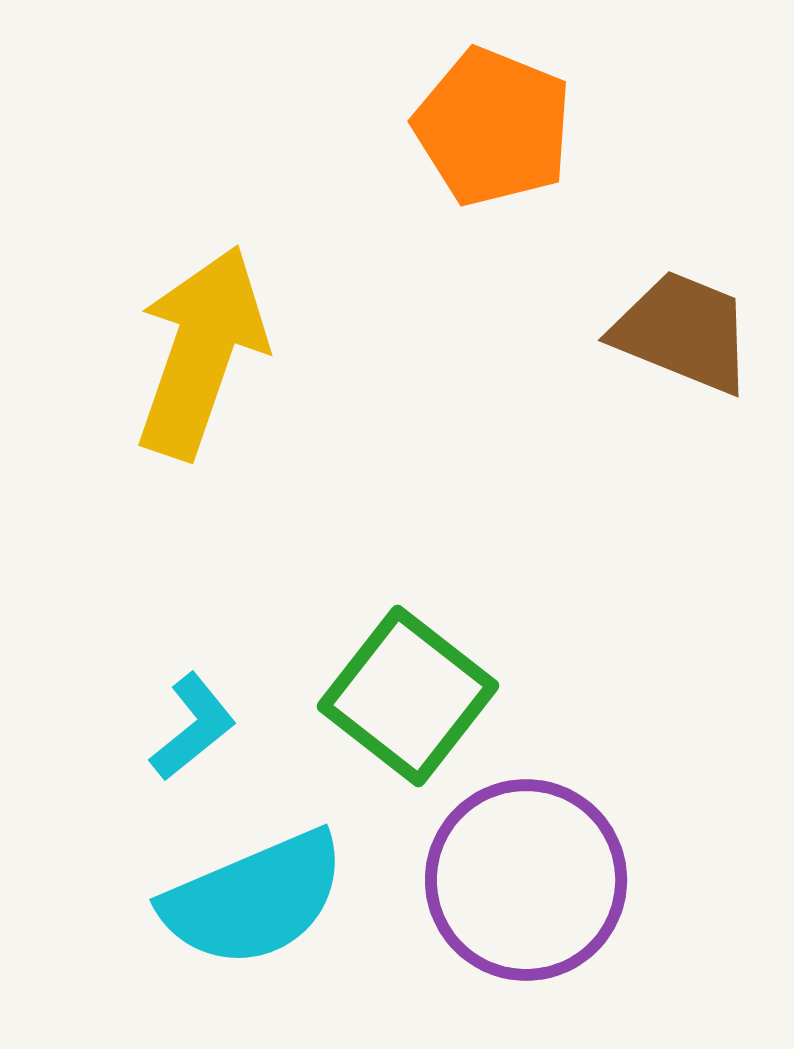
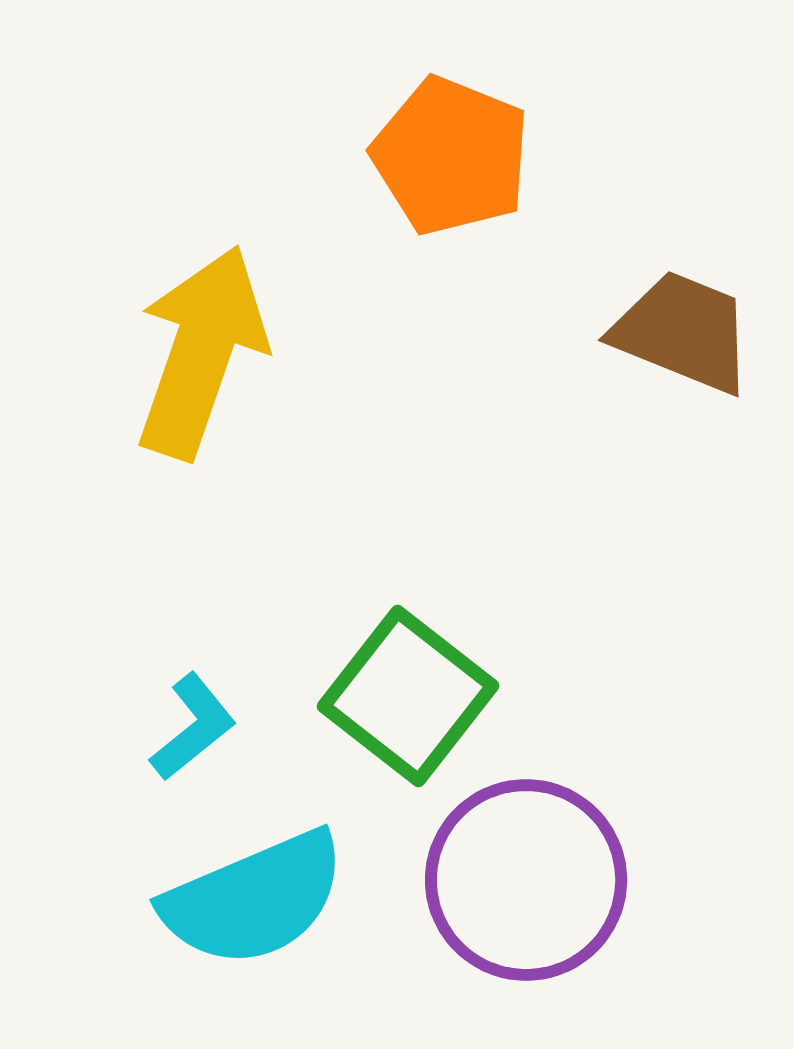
orange pentagon: moved 42 px left, 29 px down
